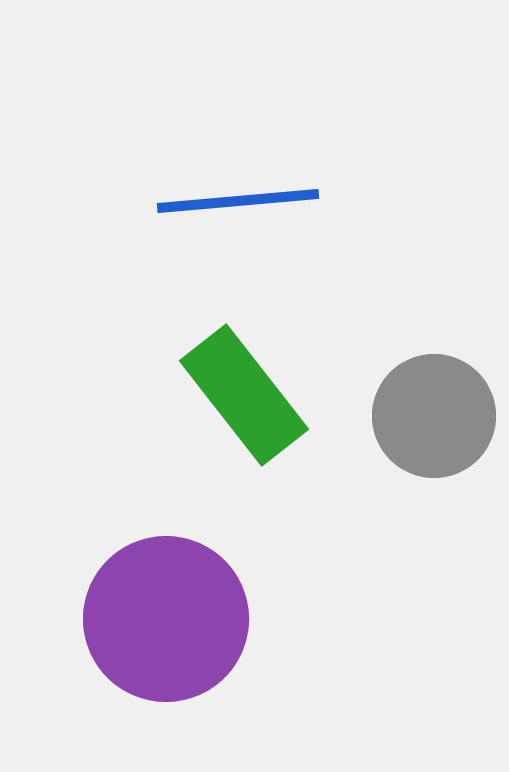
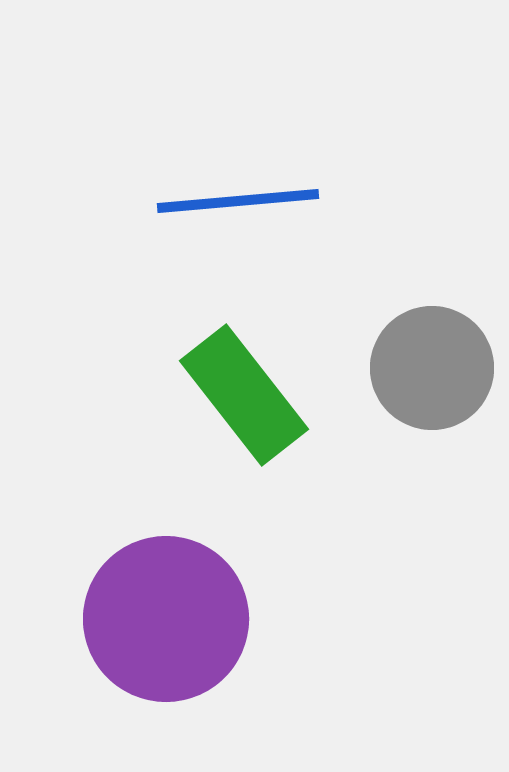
gray circle: moved 2 px left, 48 px up
